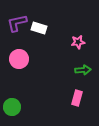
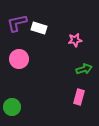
pink star: moved 3 px left, 2 px up
green arrow: moved 1 px right, 1 px up; rotated 14 degrees counterclockwise
pink rectangle: moved 2 px right, 1 px up
